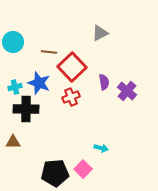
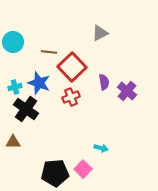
black cross: rotated 35 degrees clockwise
